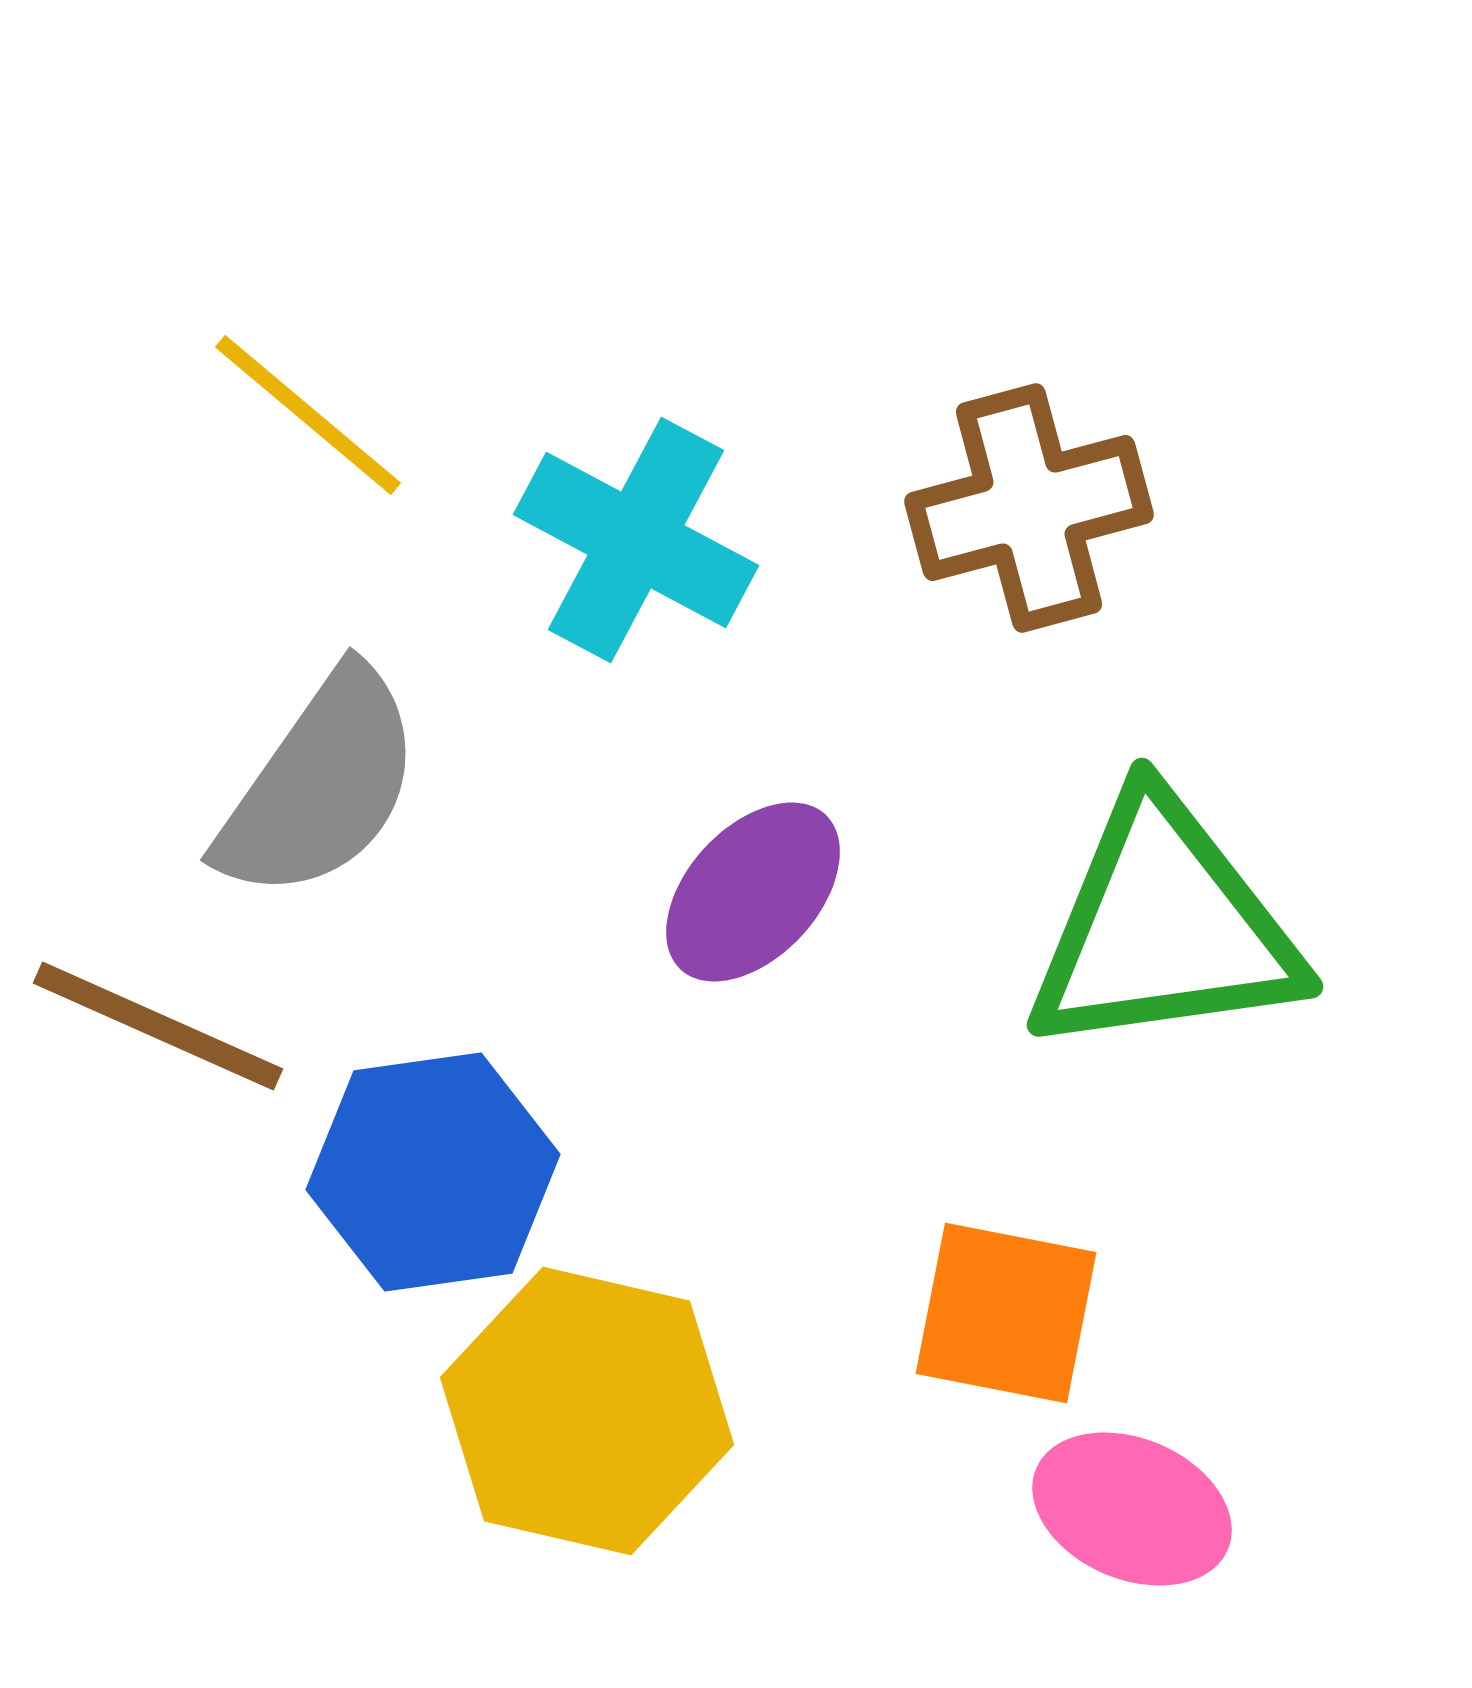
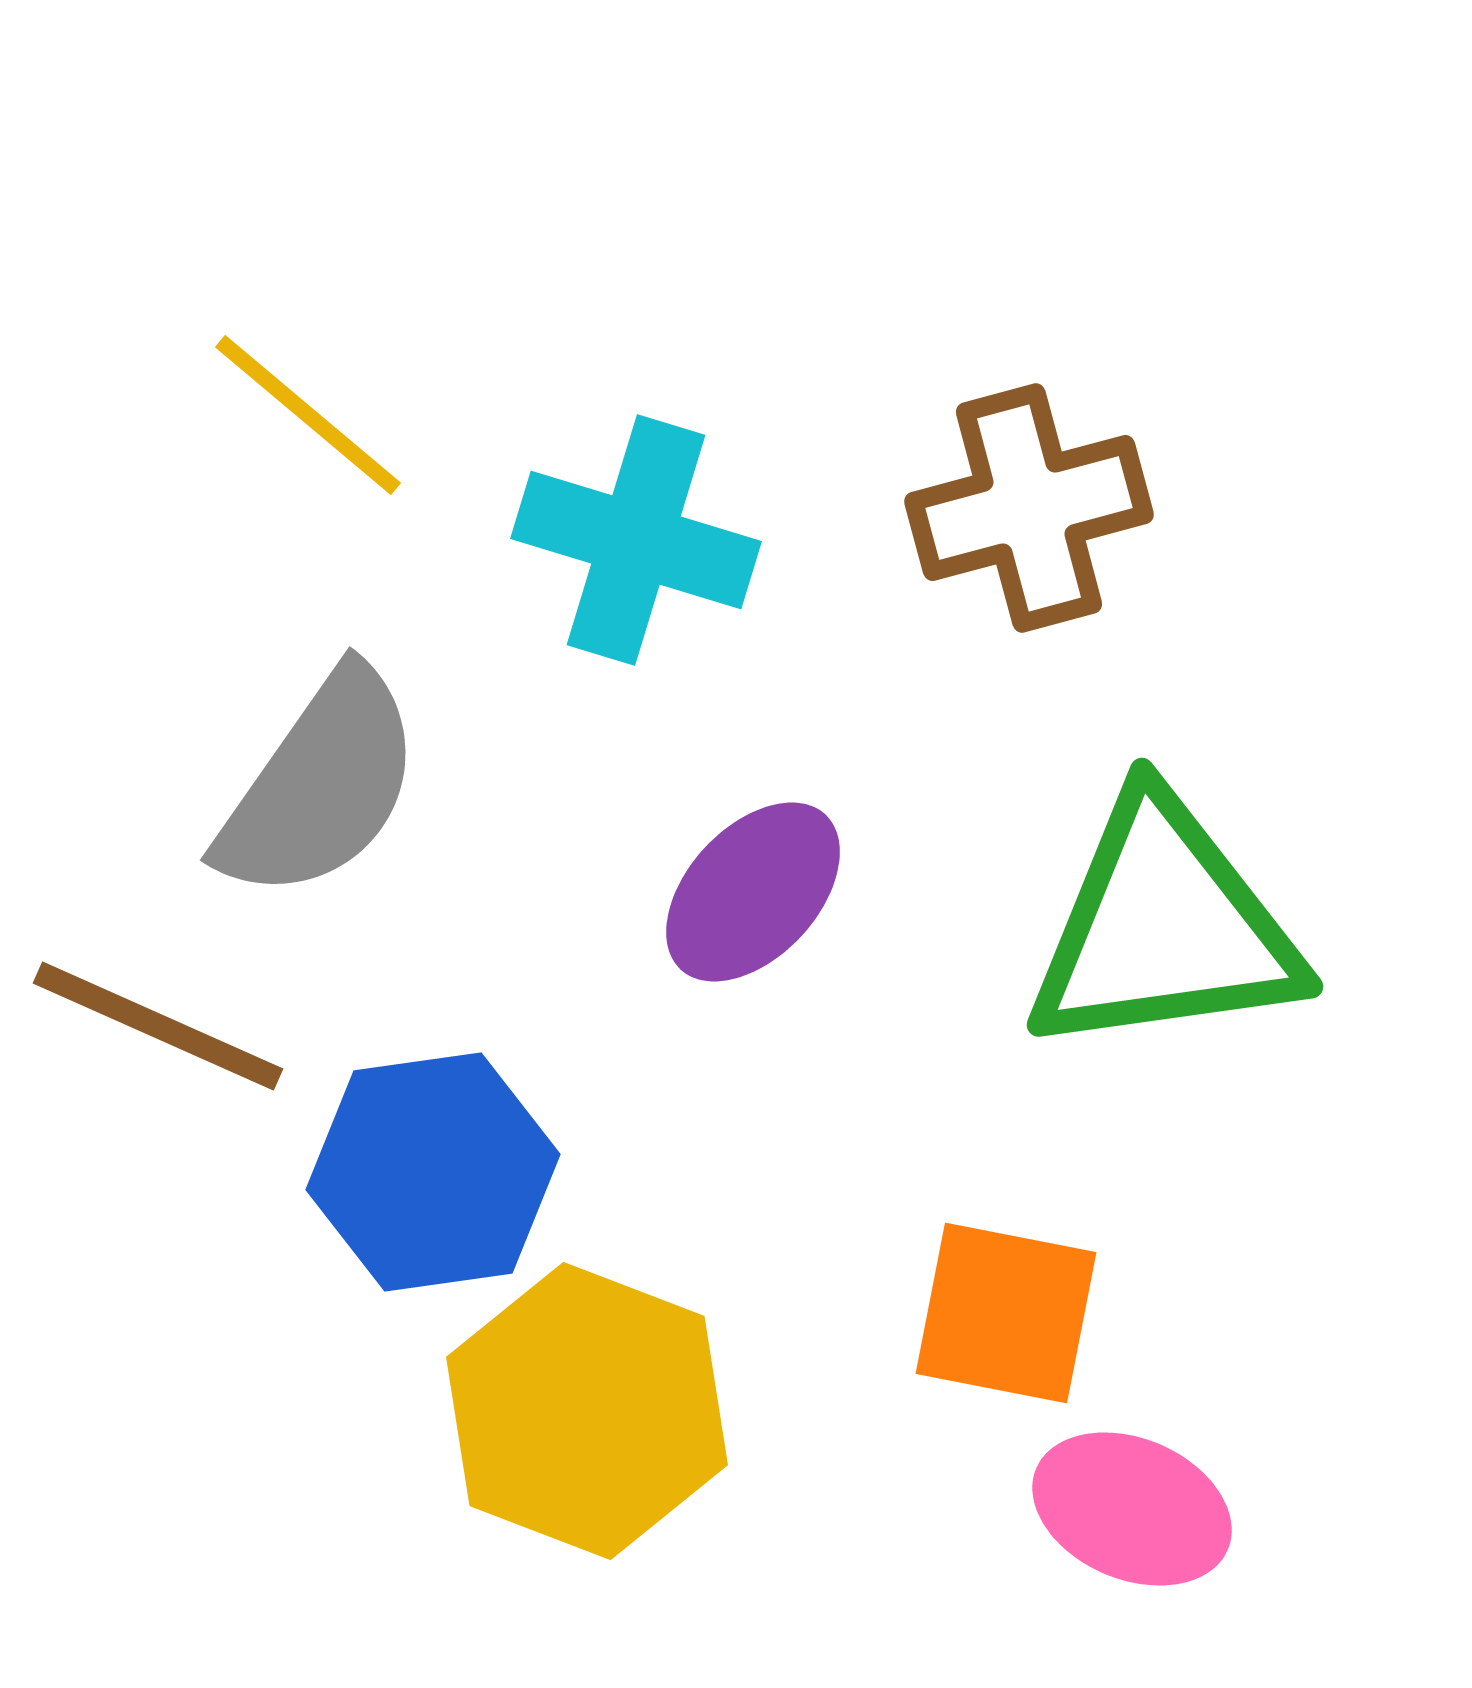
cyan cross: rotated 11 degrees counterclockwise
yellow hexagon: rotated 8 degrees clockwise
